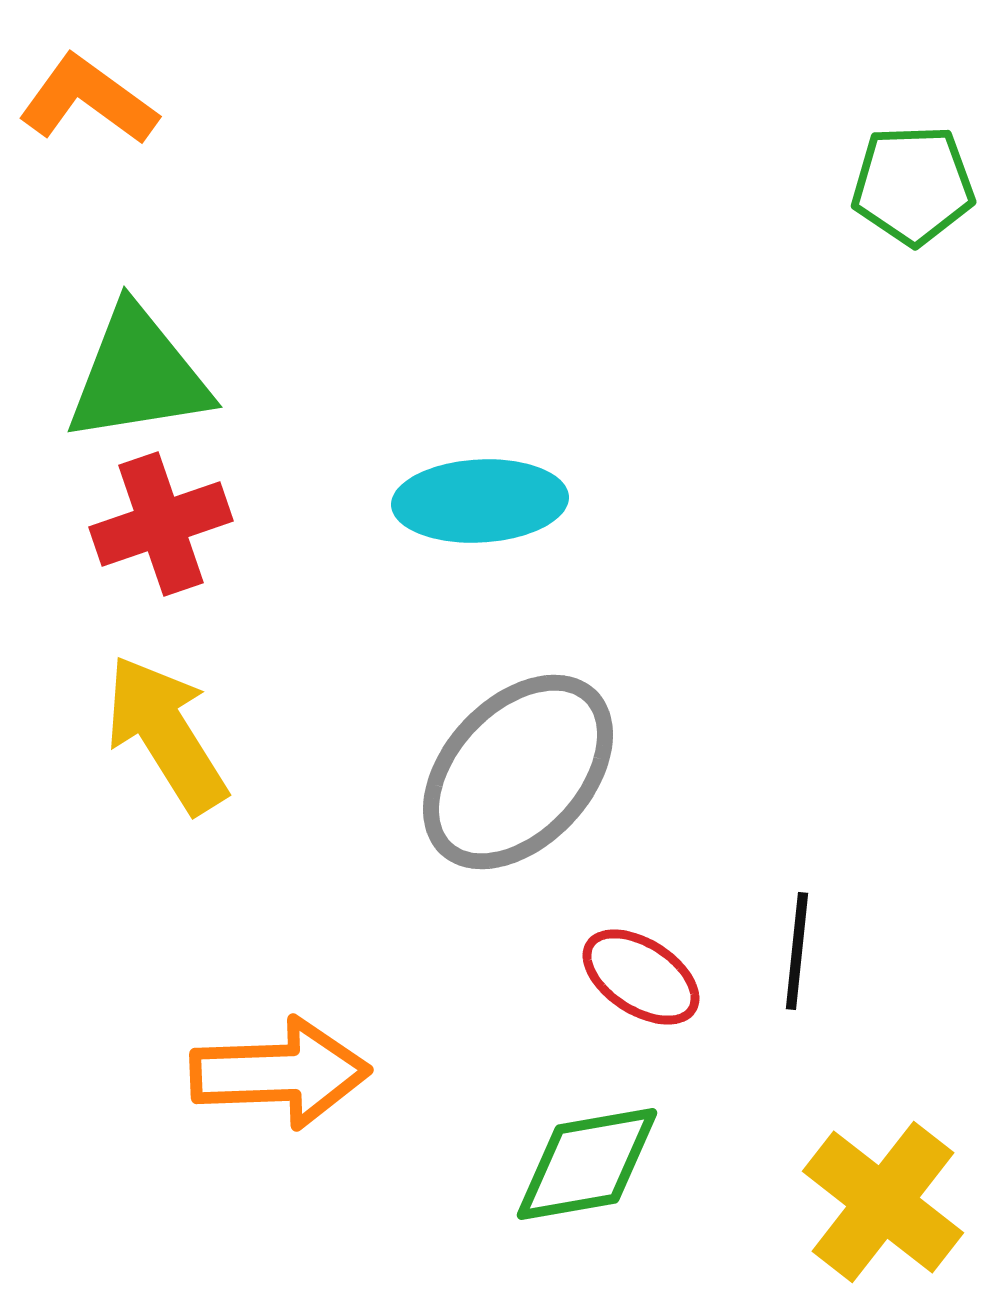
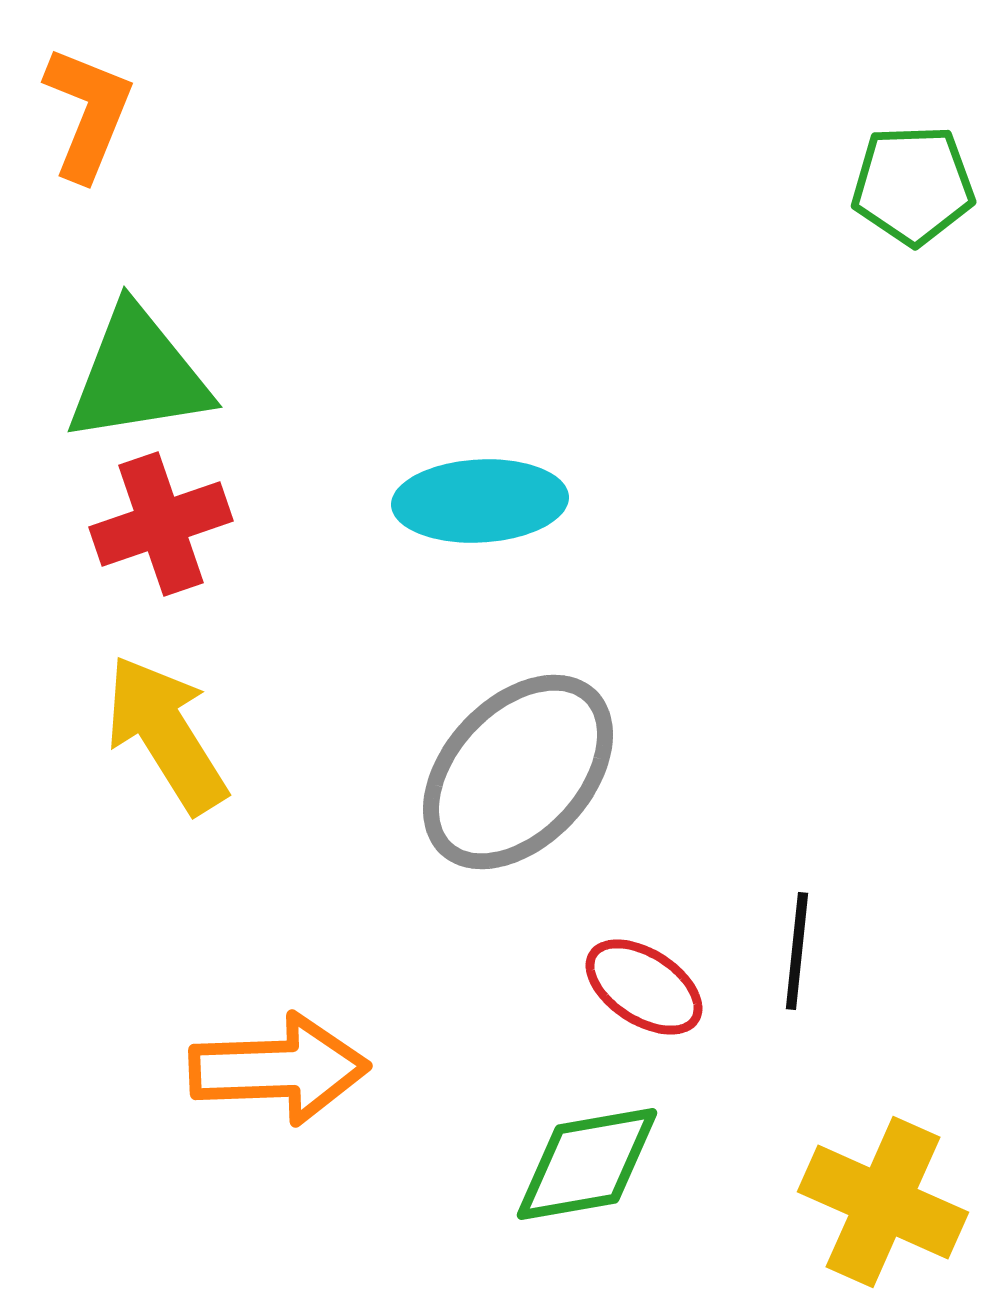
orange L-shape: moved 13 px down; rotated 76 degrees clockwise
red ellipse: moved 3 px right, 10 px down
orange arrow: moved 1 px left, 4 px up
yellow cross: rotated 14 degrees counterclockwise
